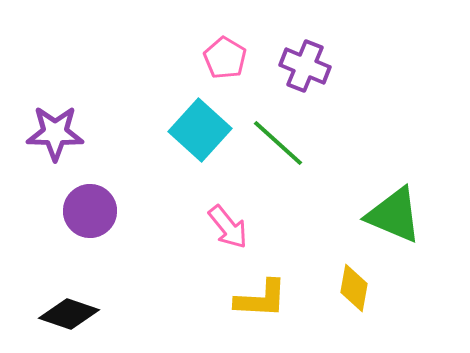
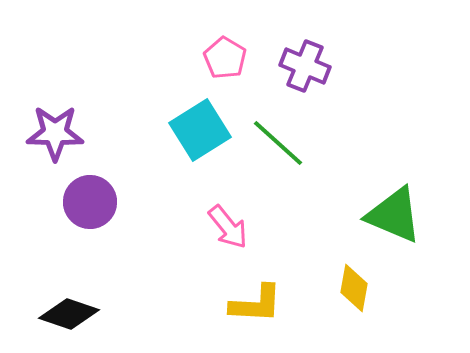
cyan square: rotated 16 degrees clockwise
purple circle: moved 9 px up
yellow L-shape: moved 5 px left, 5 px down
